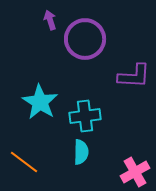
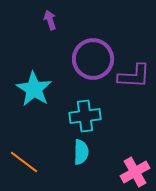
purple circle: moved 8 px right, 20 px down
cyan star: moved 6 px left, 13 px up
